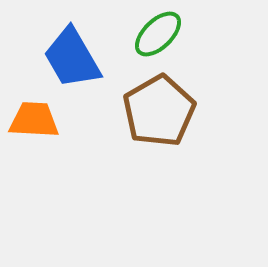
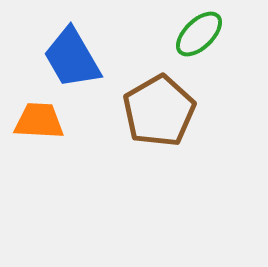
green ellipse: moved 41 px right
orange trapezoid: moved 5 px right, 1 px down
